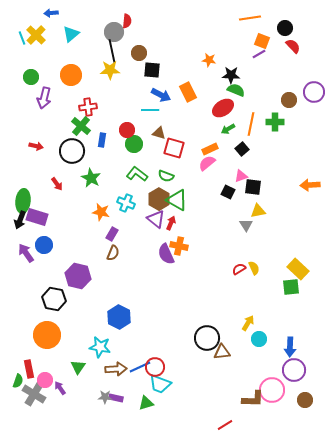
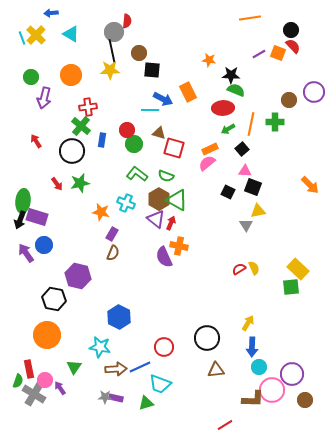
black circle at (285, 28): moved 6 px right, 2 px down
cyan triangle at (71, 34): rotated 48 degrees counterclockwise
orange square at (262, 41): moved 16 px right, 12 px down
blue arrow at (161, 95): moved 2 px right, 4 px down
red ellipse at (223, 108): rotated 30 degrees clockwise
red arrow at (36, 146): moved 5 px up; rotated 136 degrees counterclockwise
pink triangle at (241, 176): moved 4 px right, 5 px up; rotated 24 degrees clockwise
green star at (91, 178): moved 11 px left, 5 px down; rotated 30 degrees clockwise
orange arrow at (310, 185): rotated 132 degrees counterclockwise
black square at (253, 187): rotated 12 degrees clockwise
purple semicircle at (166, 254): moved 2 px left, 3 px down
cyan circle at (259, 339): moved 28 px down
blue arrow at (290, 347): moved 38 px left
brown triangle at (222, 352): moved 6 px left, 18 px down
green triangle at (78, 367): moved 4 px left
red circle at (155, 367): moved 9 px right, 20 px up
purple circle at (294, 370): moved 2 px left, 4 px down
